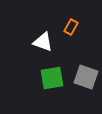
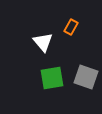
white triangle: rotated 30 degrees clockwise
